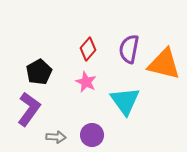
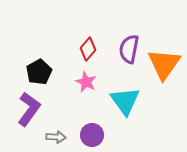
orange triangle: rotated 51 degrees clockwise
